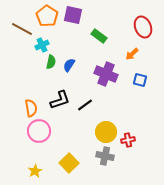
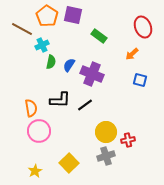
purple cross: moved 14 px left
black L-shape: rotated 20 degrees clockwise
gray cross: moved 1 px right; rotated 30 degrees counterclockwise
